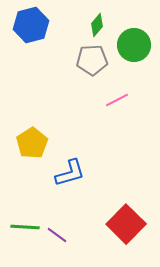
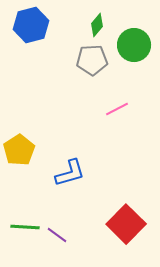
pink line: moved 9 px down
yellow pentagon: moved 13 px left, 7 px down
